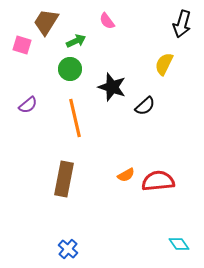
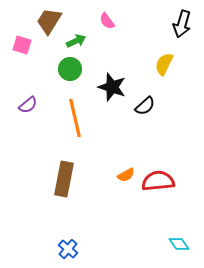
brown trapezoid: moved 3 px right, 1 px up
